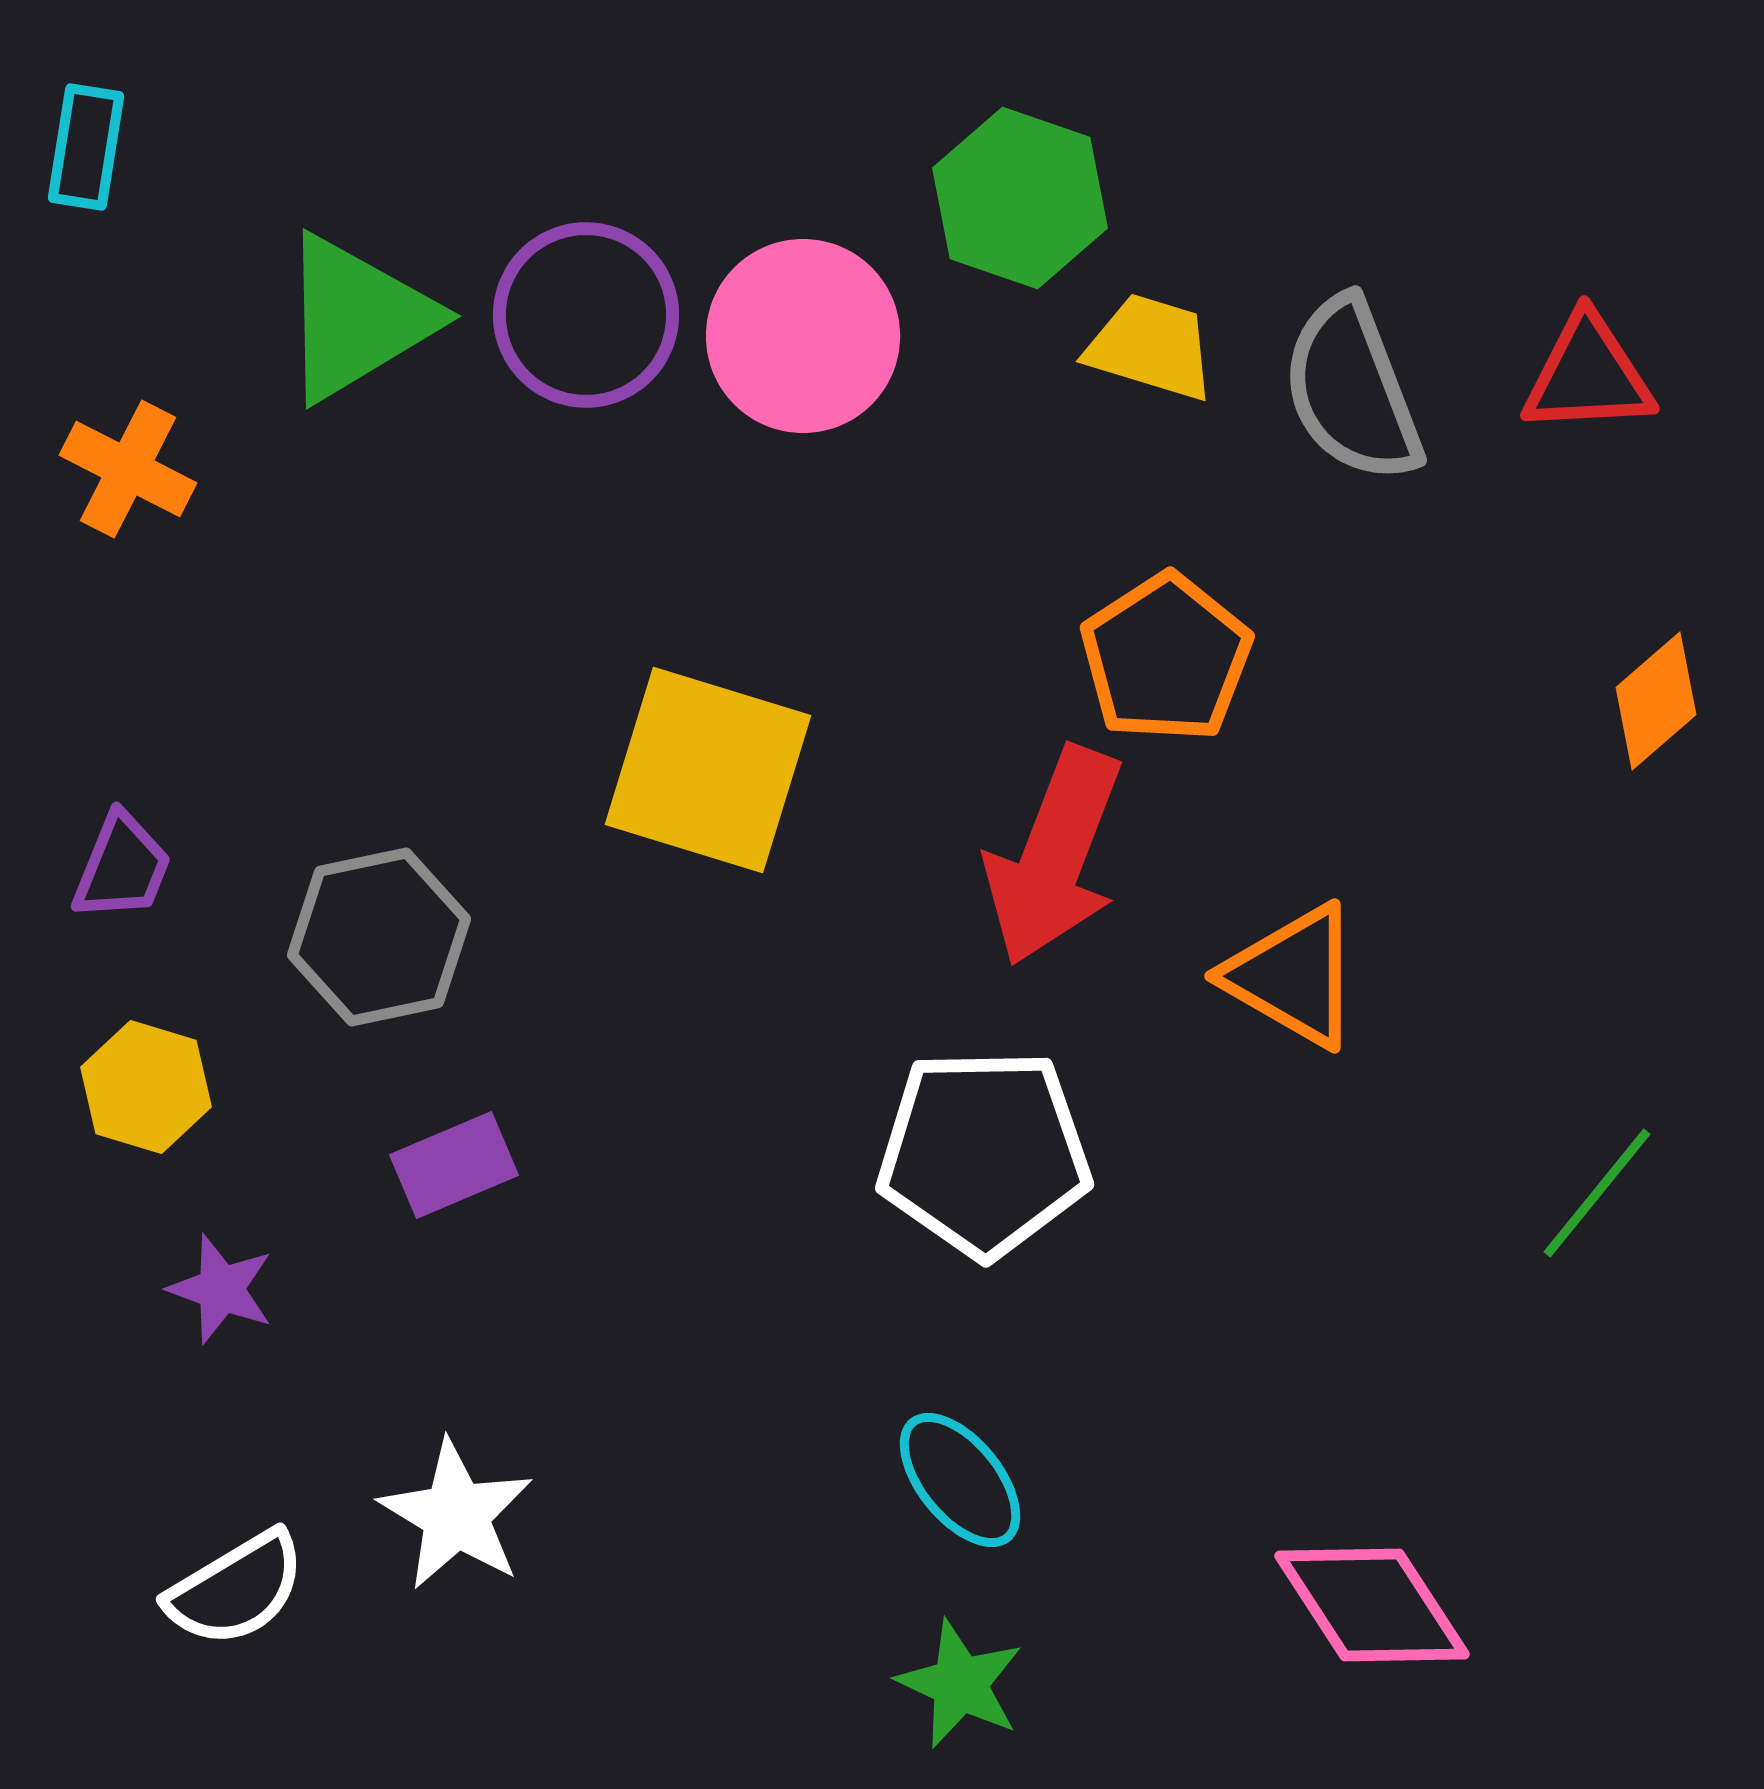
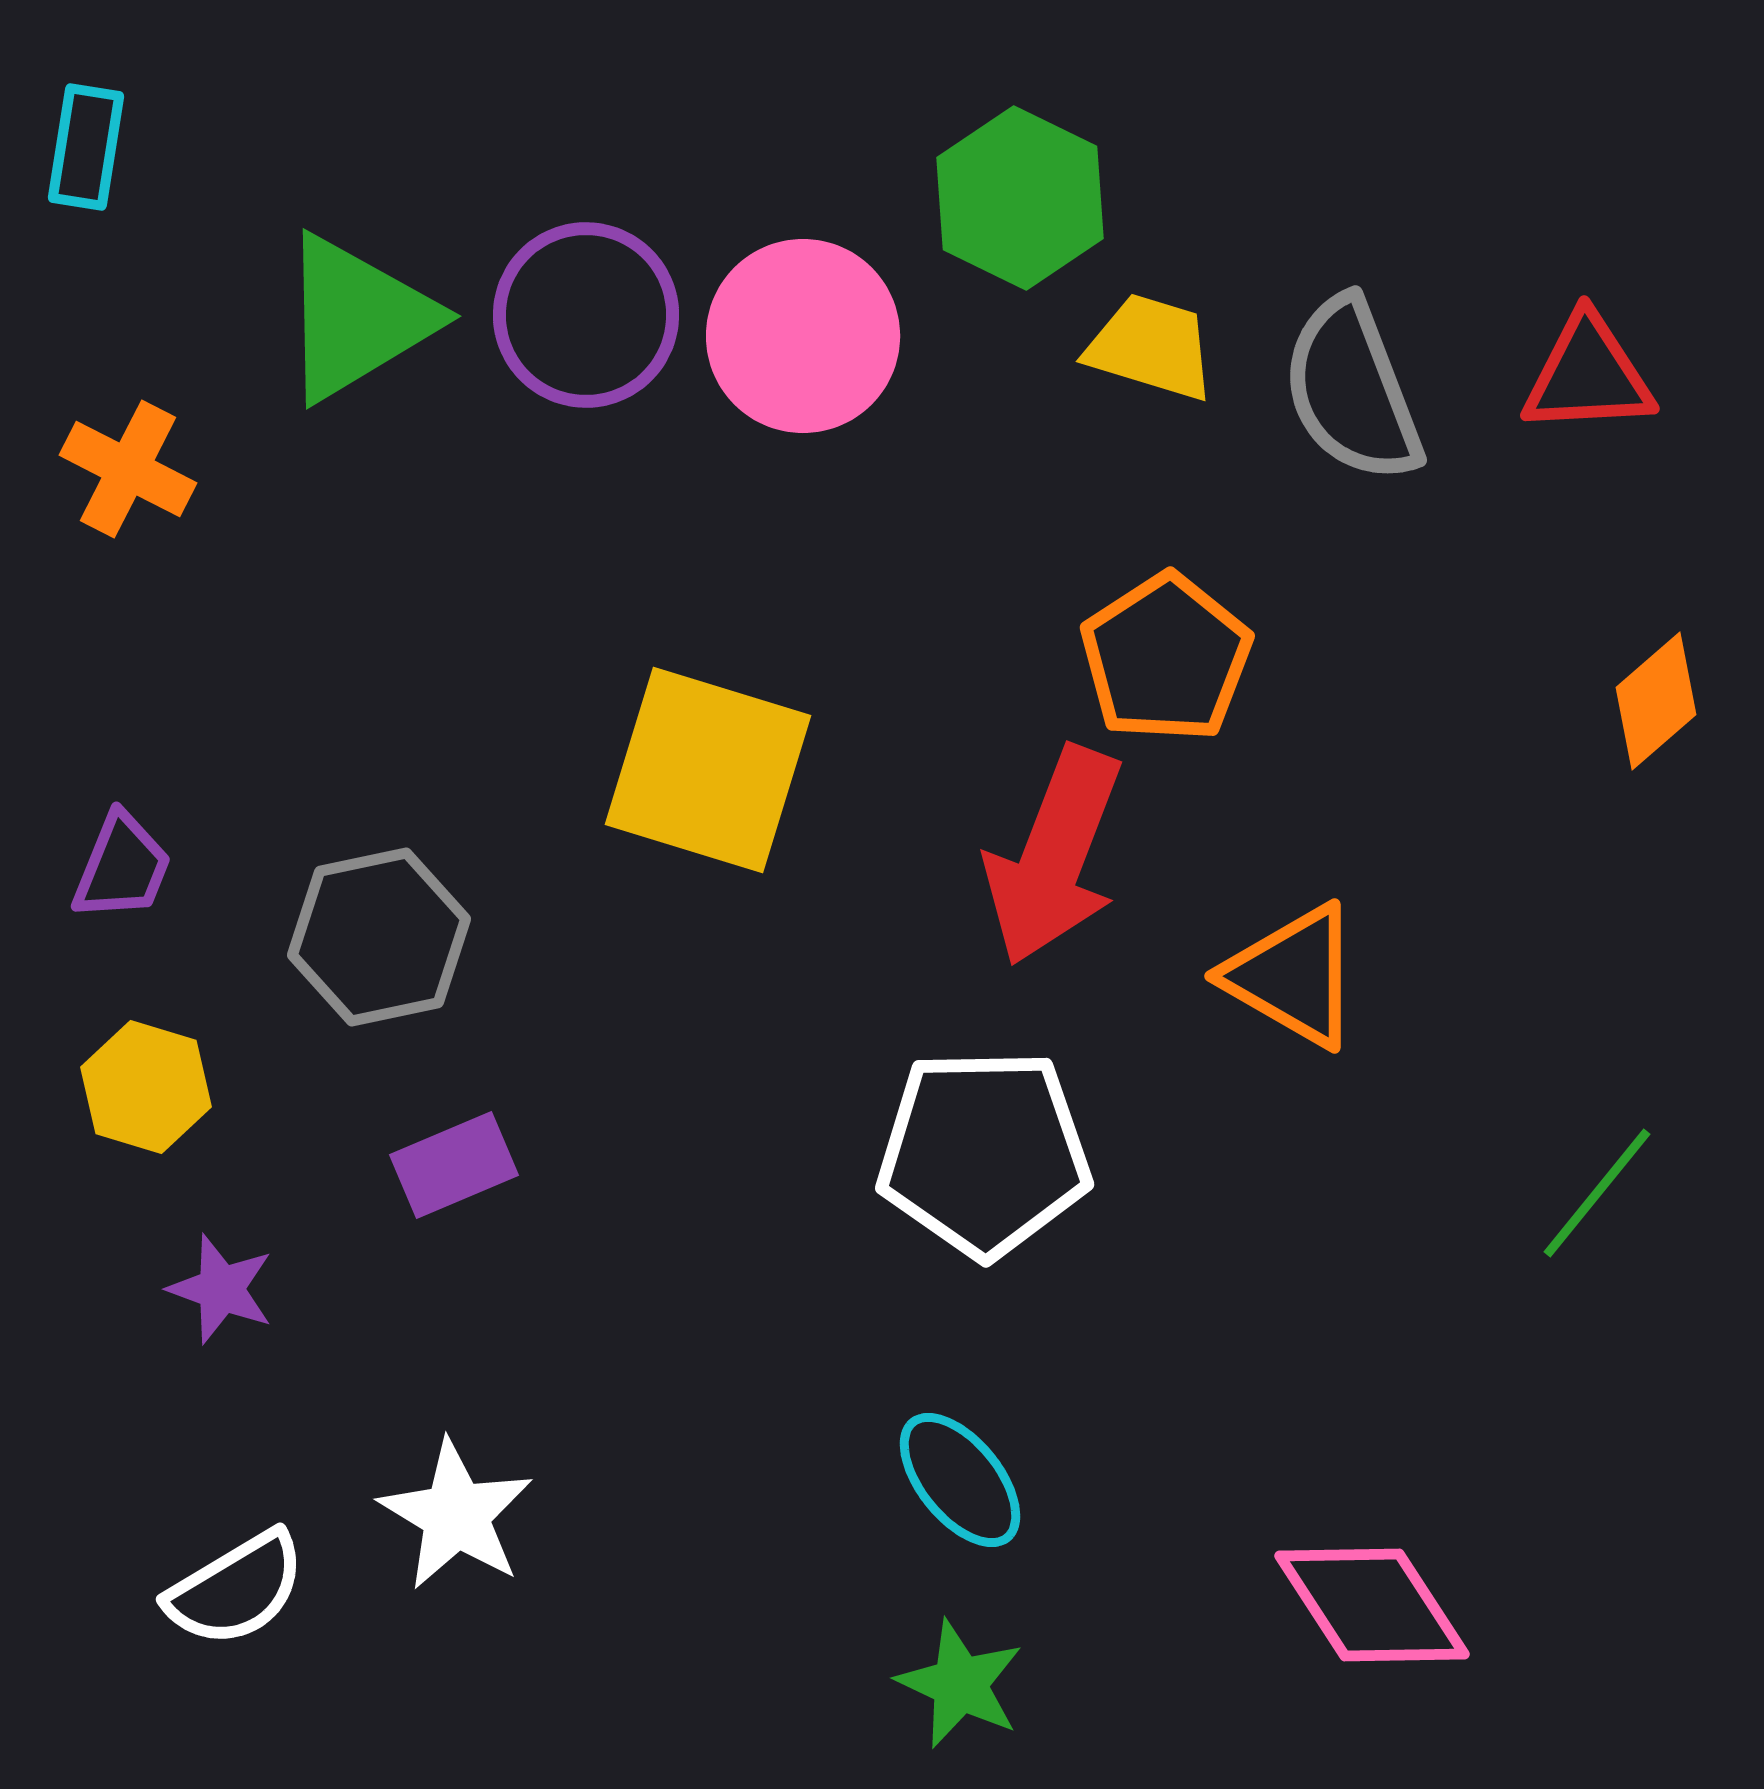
green hexagon: rotated 7 degrees clockwise
